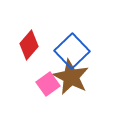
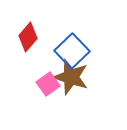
red diamond: moved 1 px left, 8 px up
brown star: rotated 9 degrees counterclockwise
